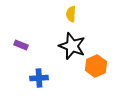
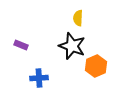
yellow semicircle: moved 7 px right, 4 px down
